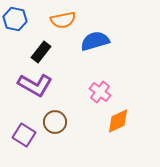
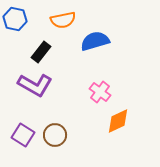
brown circle: moved 13 px down
purple square: moved 1 px left
